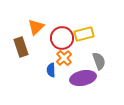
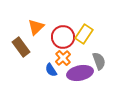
yellow rectangle: rotated 42 degrees counterclockwise
red circle: moved 1 px right, 1 px up
brown rectangle: rotated 18 degrees counterclockwise
orange cross: moved 1 px left
blue semicircle: rotated 32 degrees counterclockwise
purple ellipse: moved 3 px left, 5 px up
